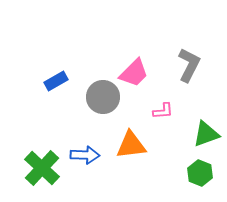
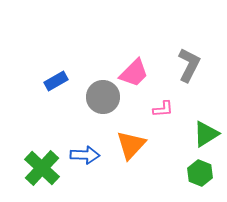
pink L-shape: moved 2 px up
green triangle: rotated 12 degrees counterclockwise
orange triangle: rotated 40 degrees counterclockwise
